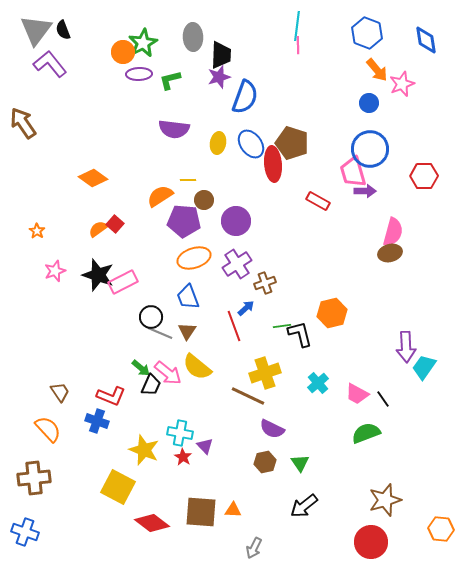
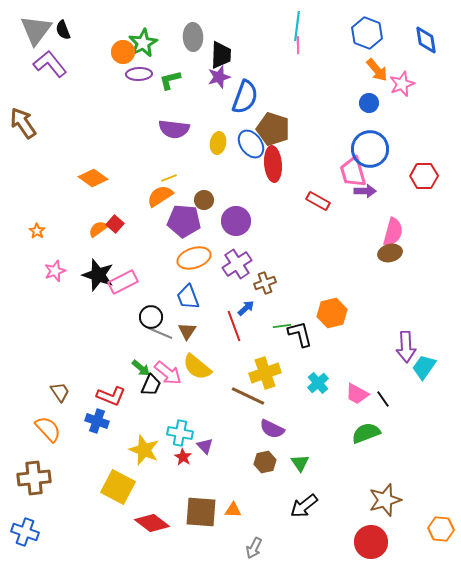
brown pentagon at (292, 143): moved 19 px left, 14 px up
yellow line at (188, 180): moved 19 px left, 2 px up; rotated 21 degrees counterclockwise
